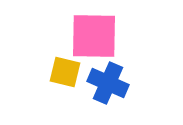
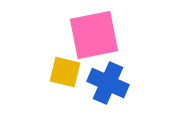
pink square: moved 1 px up; rotated 12 degrees counterclockwise
